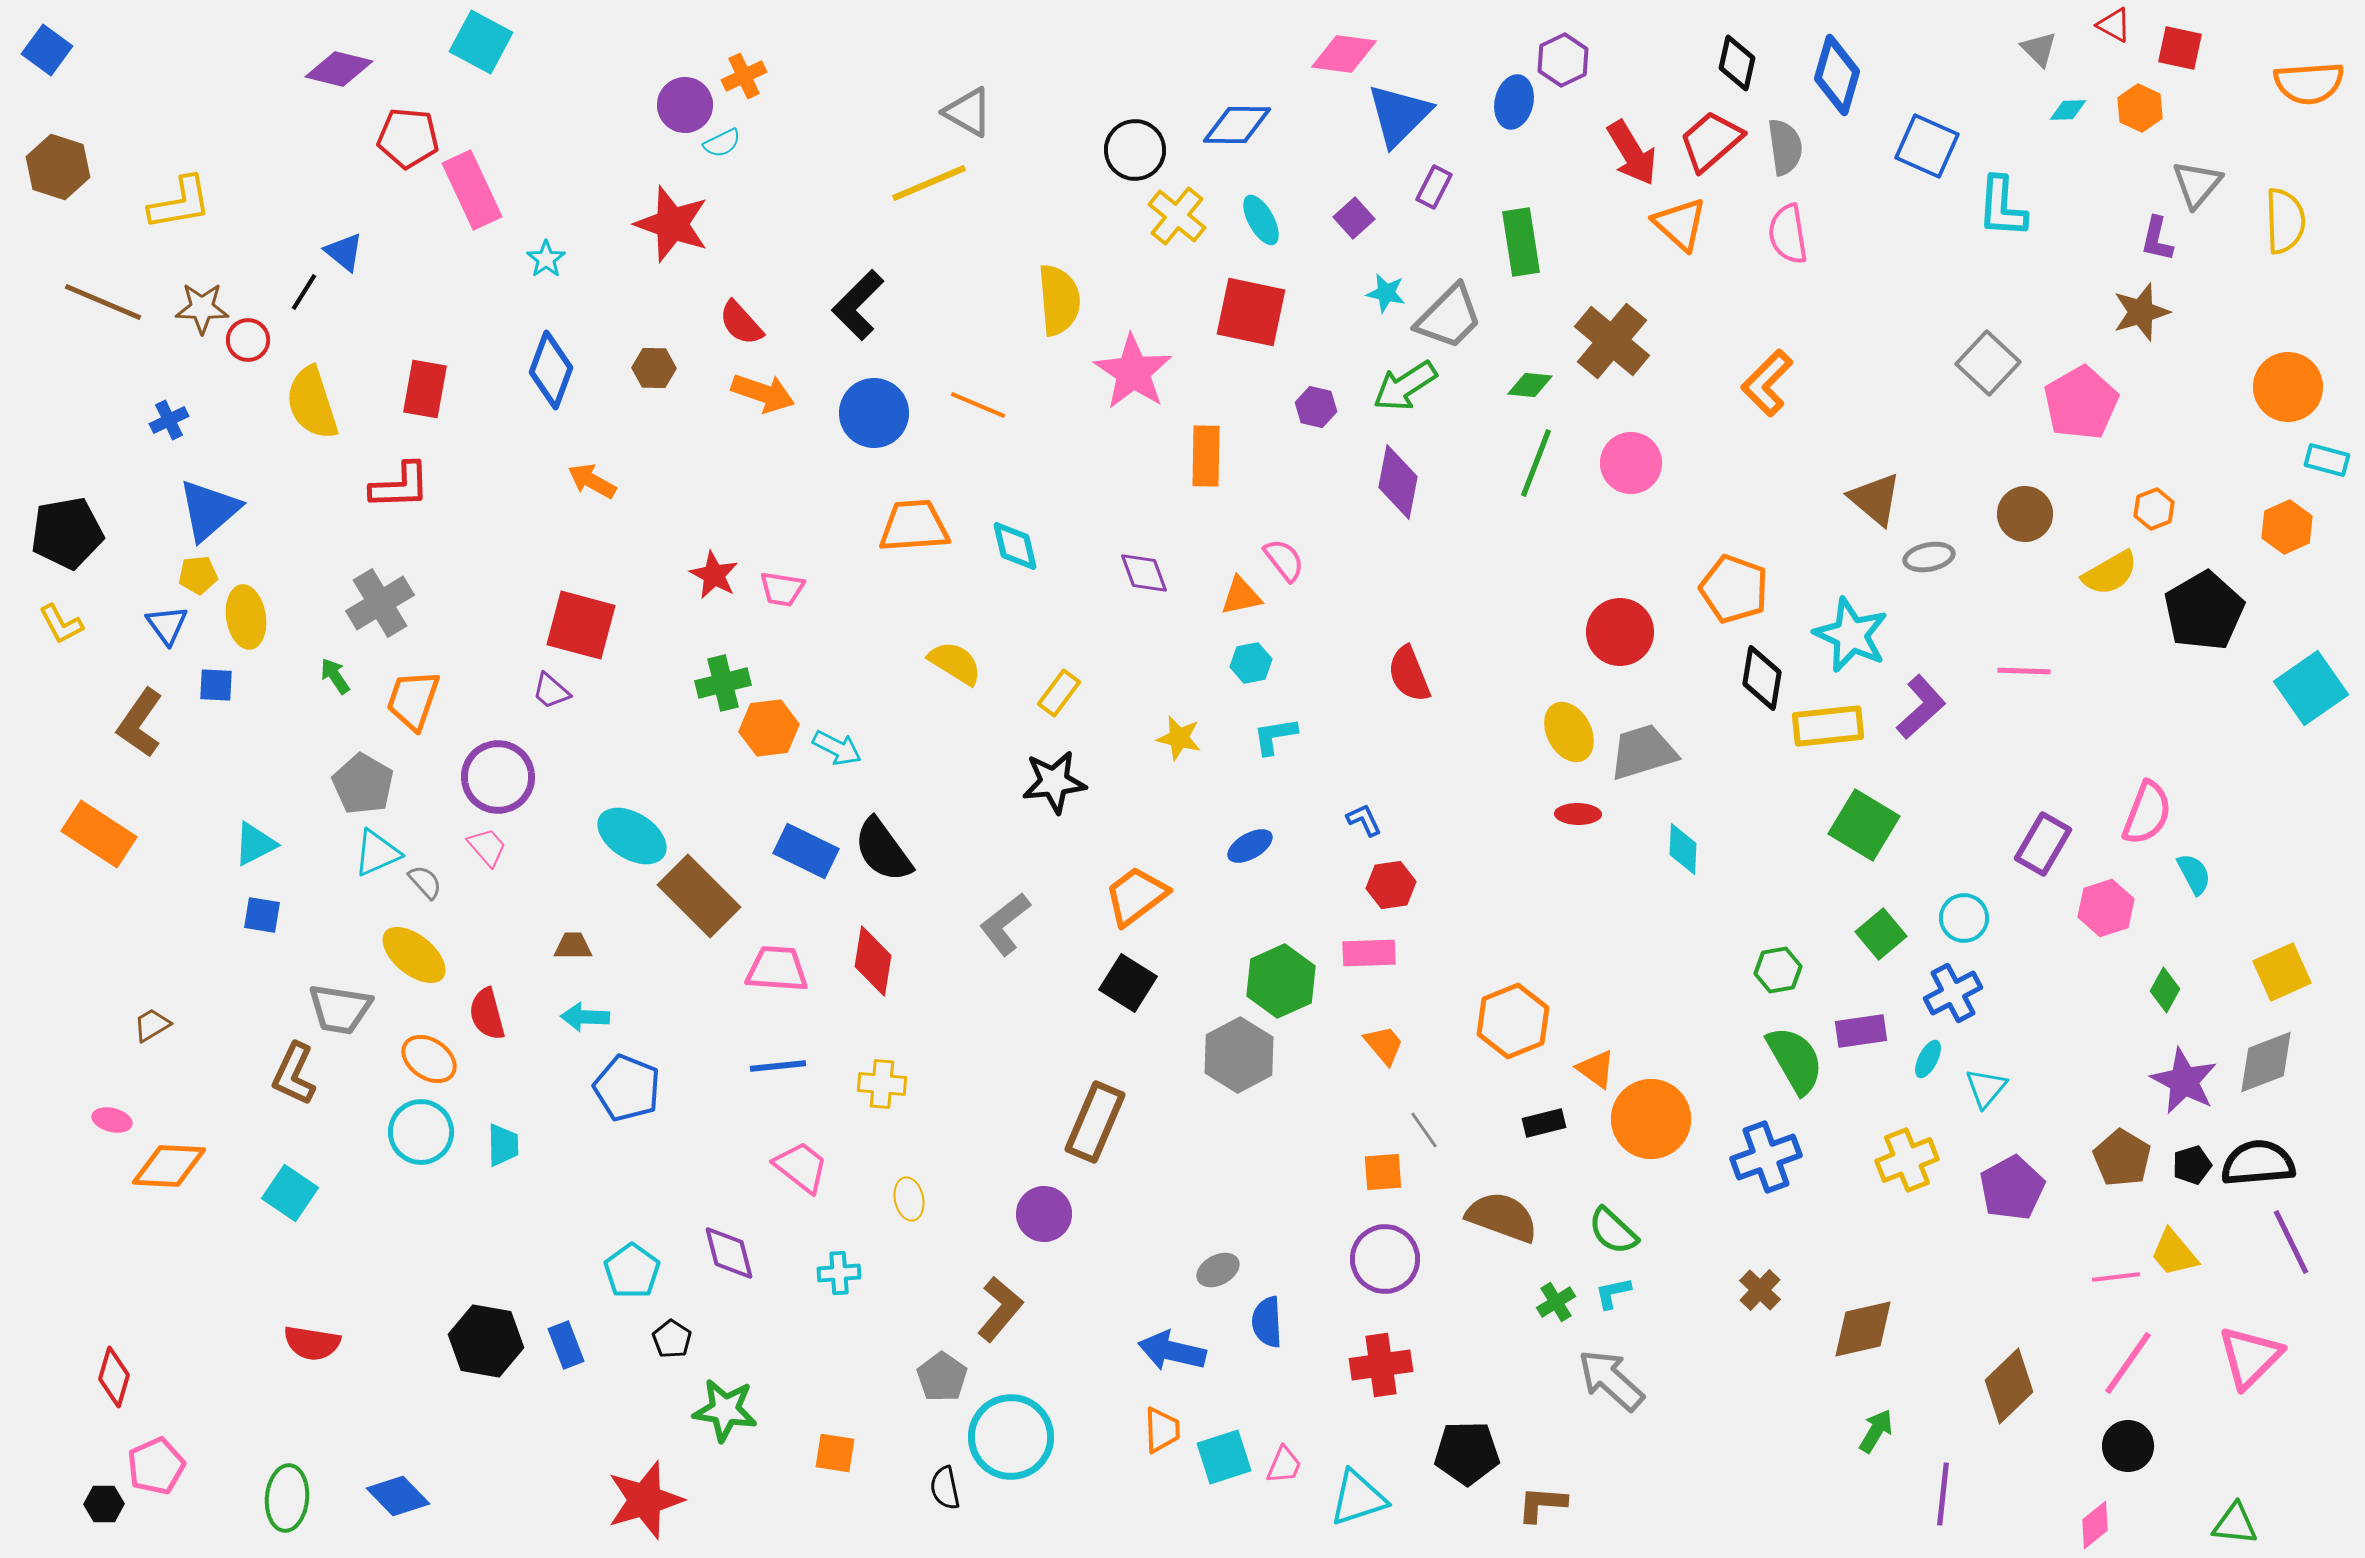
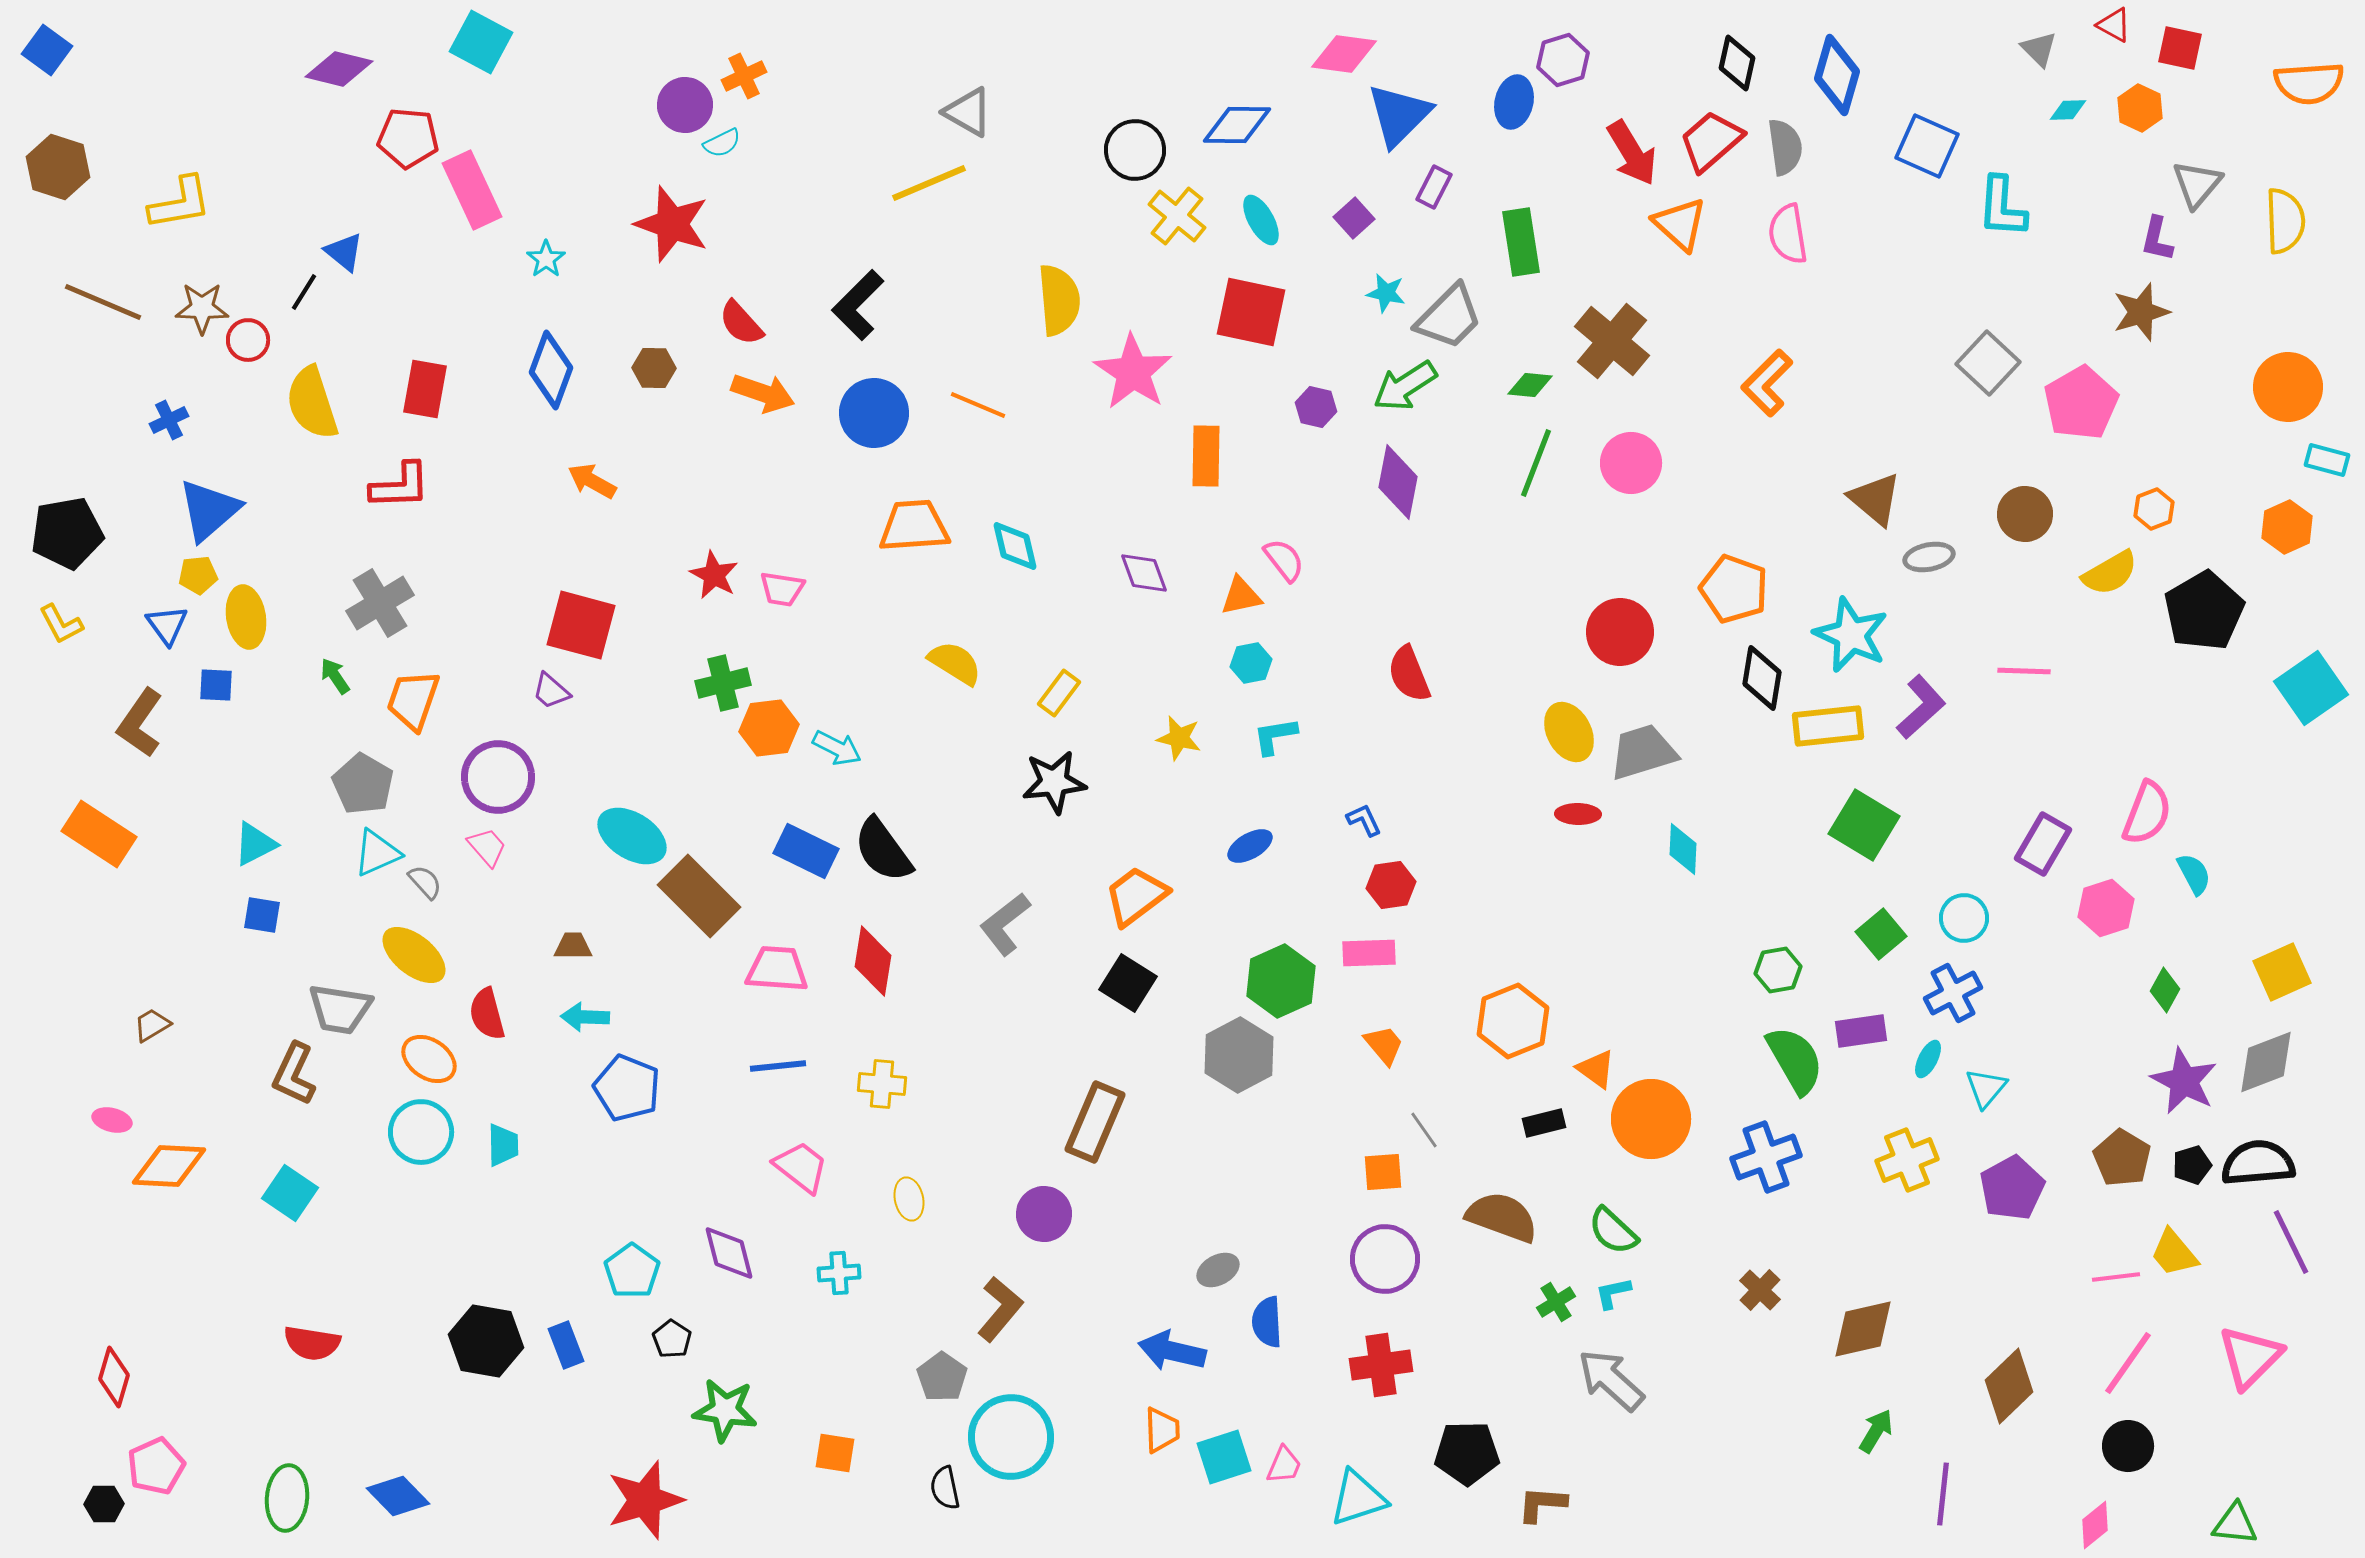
purple hexagon at (1563, 60): rotated 9 degrees clockwise
